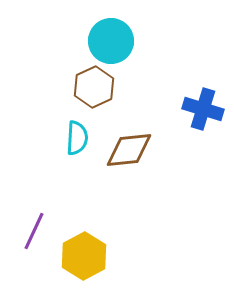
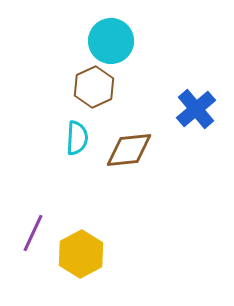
blue cross: moved 7 px left; rotated 33 degrees clockwise
purple line: moved 1 px left, 2 px down
yellow hexagon: moved 3 px left, 2 px up
